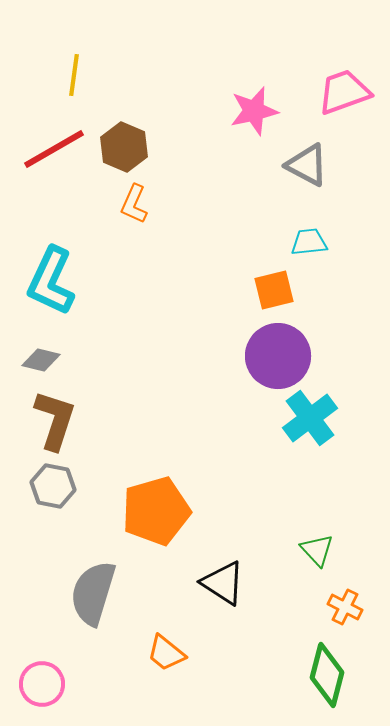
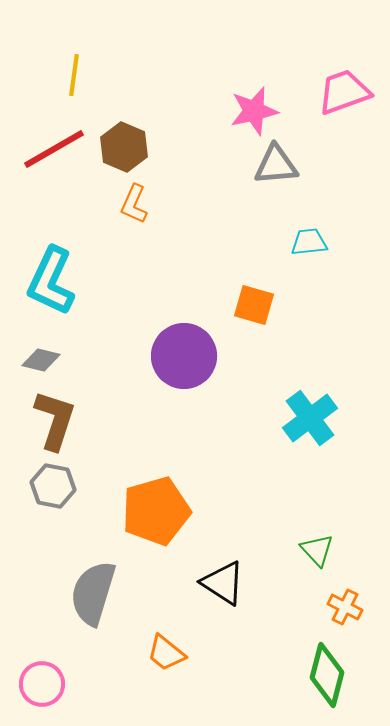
gray triangle: moved 31 px left; rotated 33 degrees counterclockwise
orange square: moved 20 px left, 15 px down; rotated 30 degrees clockwise
purple circle: moved 94 px left
